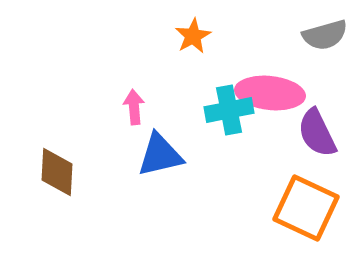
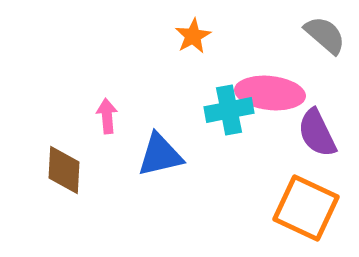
gray semicircle: rotated 123 degrees counterclockwise
pink arrow: moved 27 px left, 9 px down
brown diamond: moved 7 px right, 2 px up
